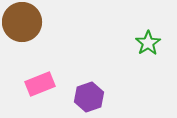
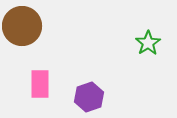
brown circle: moved 4 px down
pink rectangle: rotated 68 degrees counterclockwise
